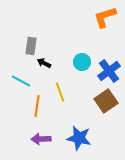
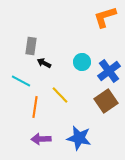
yellow line: moved 3 px down; rotated 24 degrees counterclockwise
orange line: moved 2 px left, 1 px down
